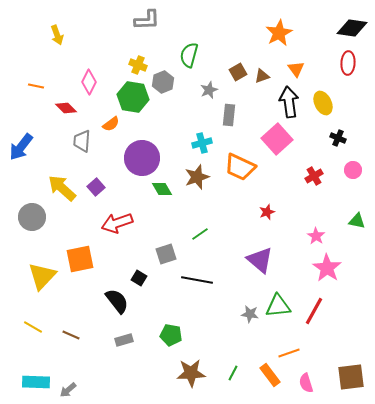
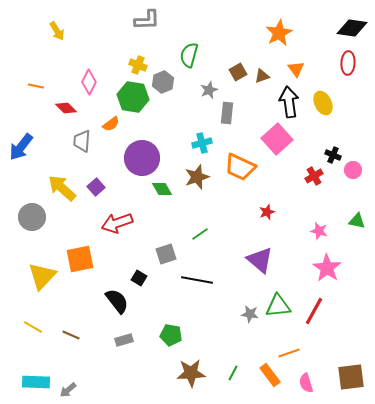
yellow arrow at (57, 35): moved 4 px up; rotated 12 degrees counterclockwise
gray rectangle at (229, 115): moved 2 px left, 2 px up
black cross at (338, 138): moved 5 px left, 17 px down
pink star at (316, 236): moved 3 px right, 5 px up; rotated 18 degrees counterclockwise
